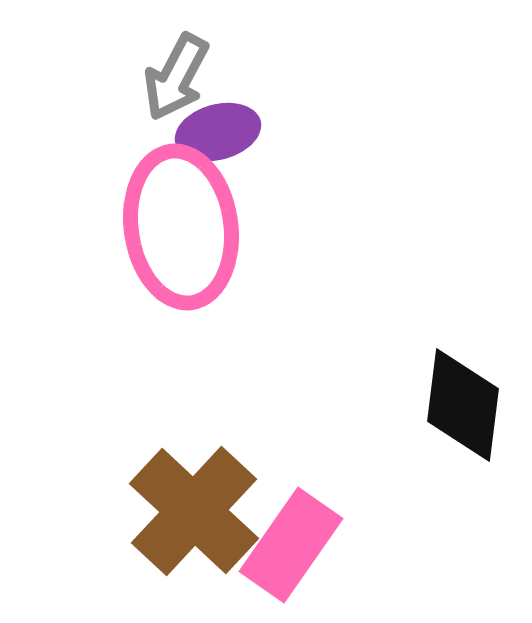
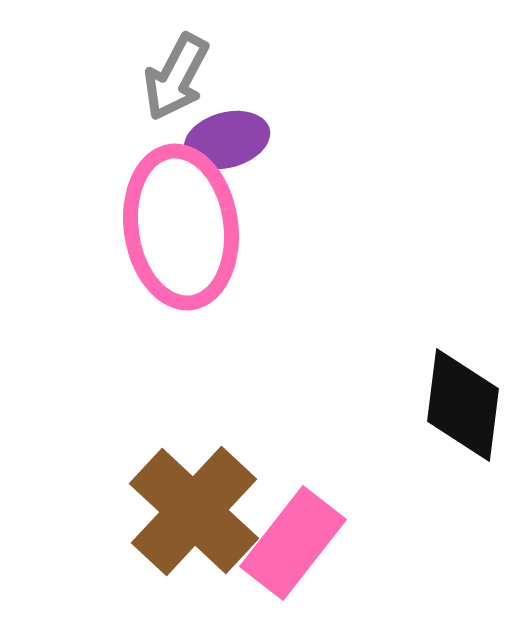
purple ellipse: moved 9 px right, 8 px down
pink rectangle: moved 2 px right, 2 px up; rotated 3 degrees clockwise
